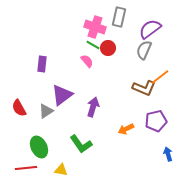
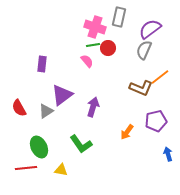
green line: rotated 40 degrees counterclockwise
brown L-shape: moved 3 px left
orange arrow: moved 1 px right, 3 px down; rotated 28 degrees counterclockwise
